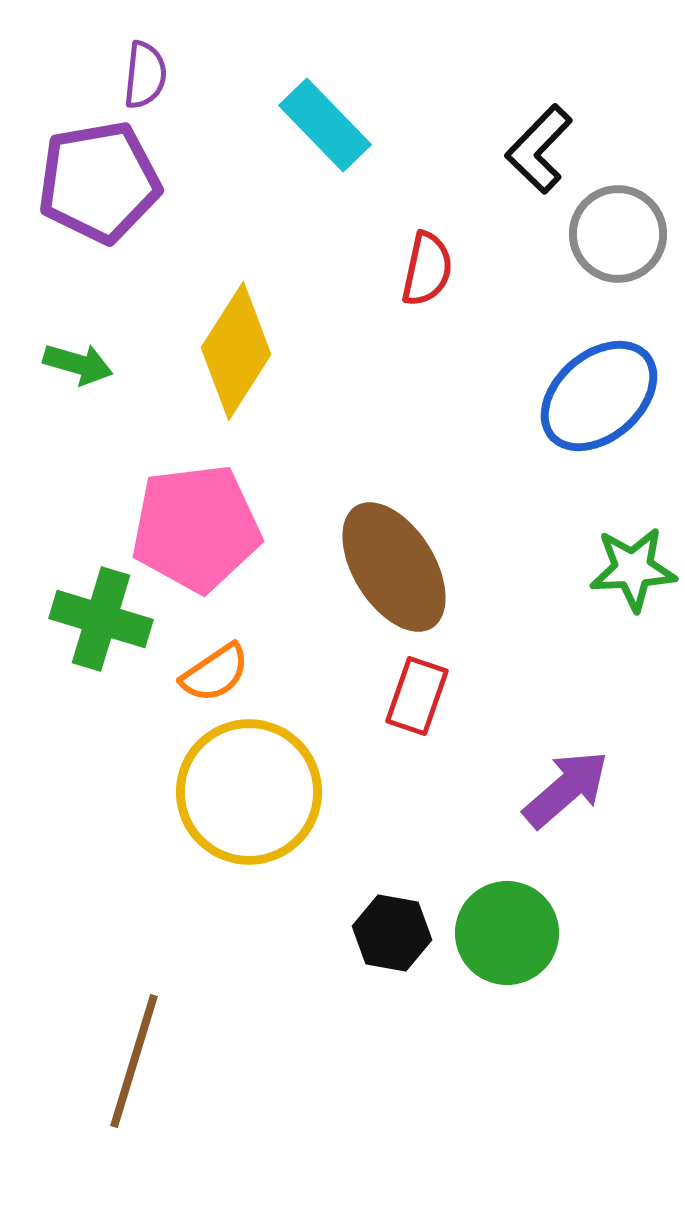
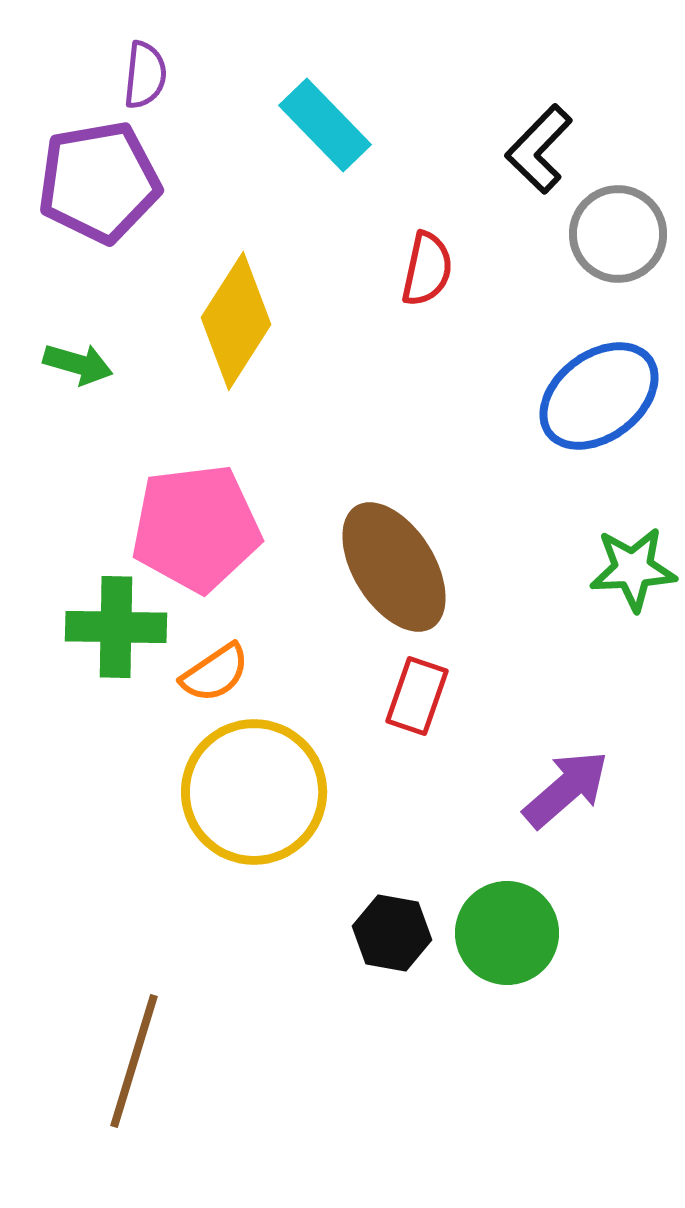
yellow diamond: moved 30 px up
blue ellipse: rotated 4 degrees clockwise
green cross: moved 15 px right, 8 px down; rotated 16 degrees counterclockwise
yellow circle: moved 5 px right
